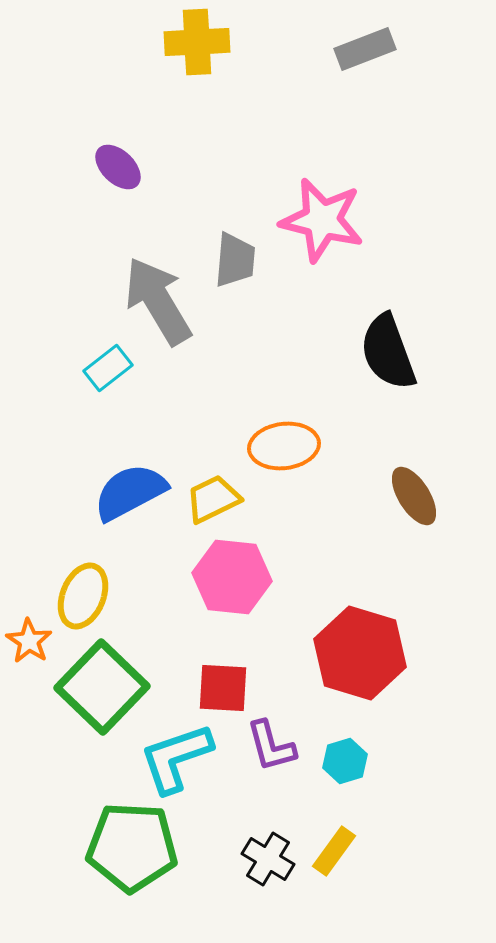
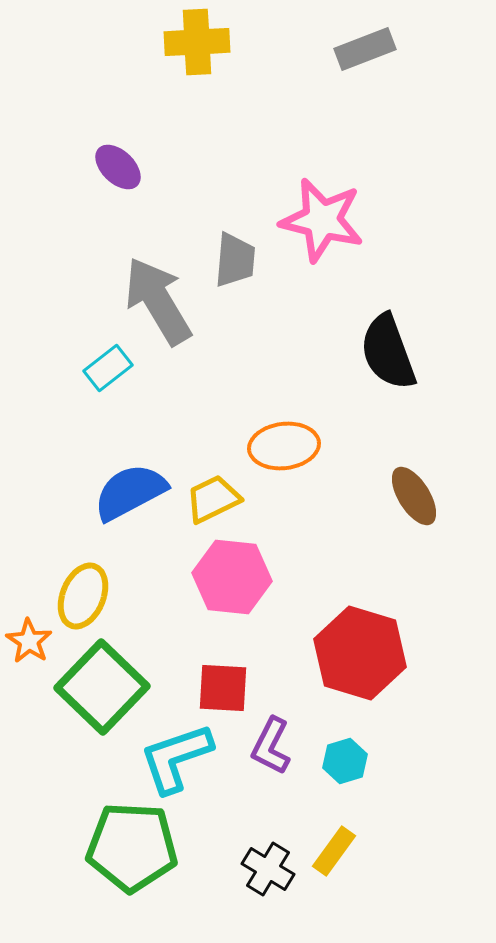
purple L-shape: rotated 42 degrees clockwise
black cross: moved 10 px down
